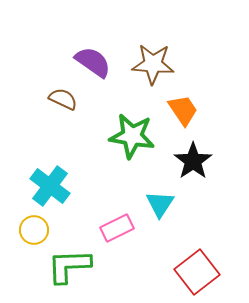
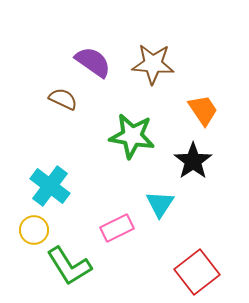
orange trapezoid: moved 20 px right
green L-shape: rotated 120 degrees counterclockwise
